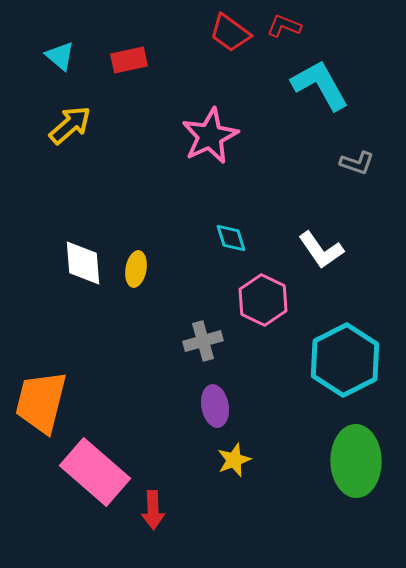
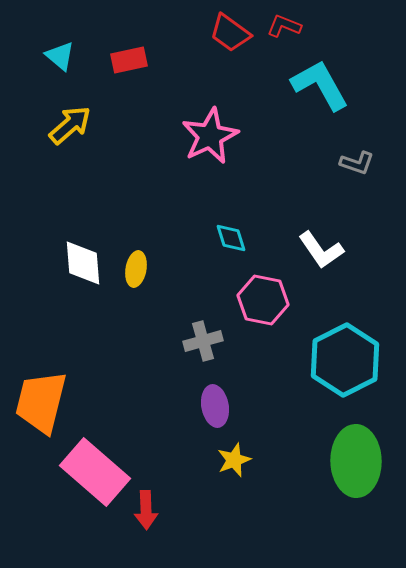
pink hexagon: rotated 15 degrees counterclockwise
red arrow: moved 7 px left
